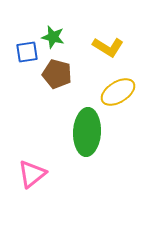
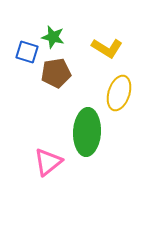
yellow L-shape: moved 1 px left, 1 px down
blue square: rotated 25 degrees clockwise
brown pentagon: moved 1 px left, 1 px up; rotated 24 degrees counterclockwise
yellow ellipse: moved 1 px right, 1 px down; rotated 40 degrees counterclockwise
pink triangle: moved 16 px right, 12 px up
